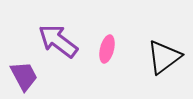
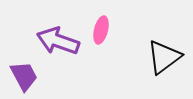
purple arrow: rotated 18 degrees counterclockwise
pink ellipse: moved 6 px left, 19 px up
